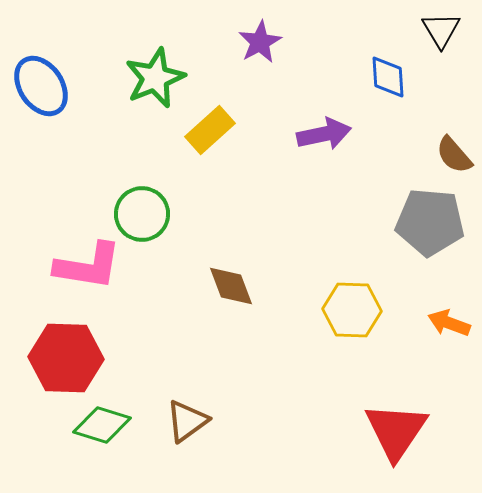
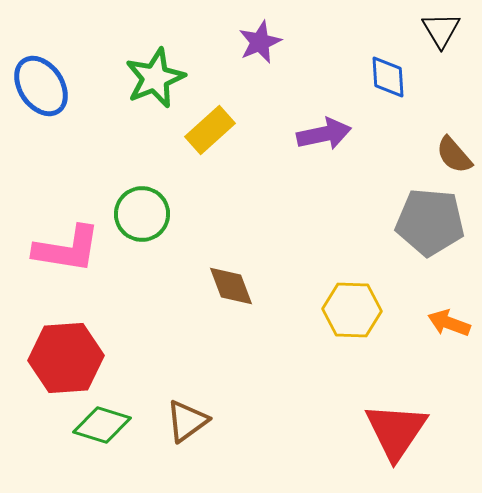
purple star: rotated 6 degrees clockwise
pink L-shape: moved 21 px left, 17 px up
red hexagon: rotated 6 degrees counterclockwise
